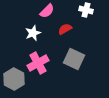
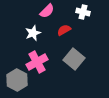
white cross: moved 3 px left, 2 px down
red semicircle: moved 1 px left, 1 px down
gray square: rotated 15 degrees clockwise
pink cross: moved 1 px left, 1 px up
gray hexagon: moved 3 px right, 1 px down
